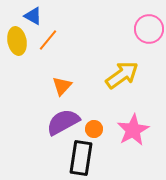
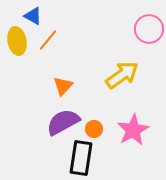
orange triangle: moved 1 px right
